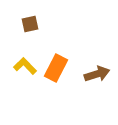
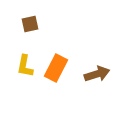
yellow L-shape: rotated 125 degrees counterclockwise
